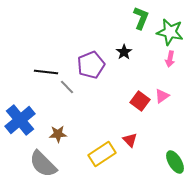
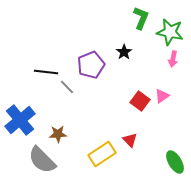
pink arrow: moved 3 px right
gray semicircle: moved 1 px left, 4 px up
